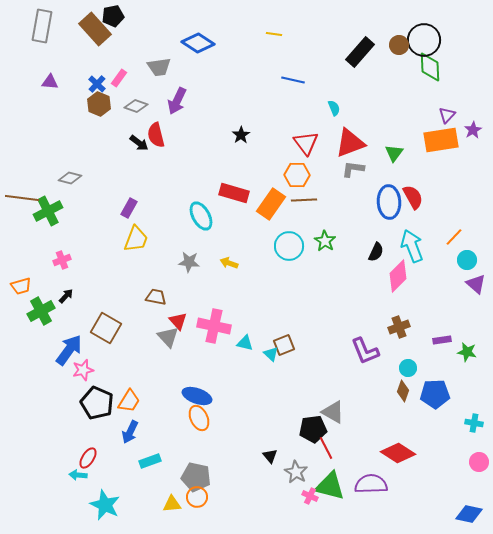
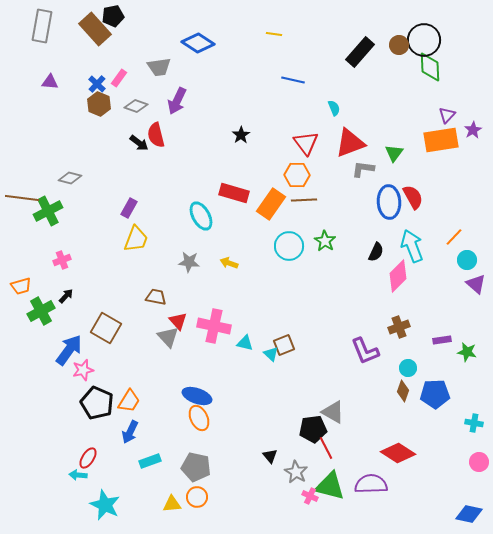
gray L-shape at (353, 169): moved 10 px right
gray pentagon at (196, 477): moved 10 px up
